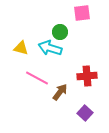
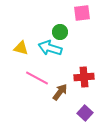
red cross: moved 3 px left, 1 px down
